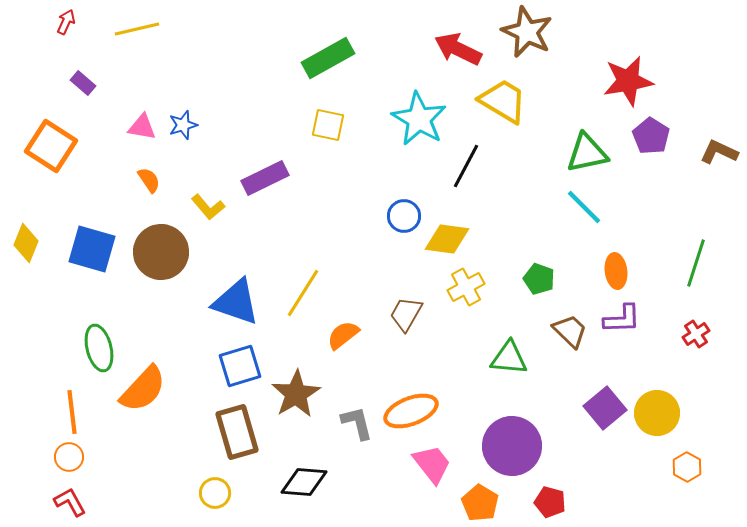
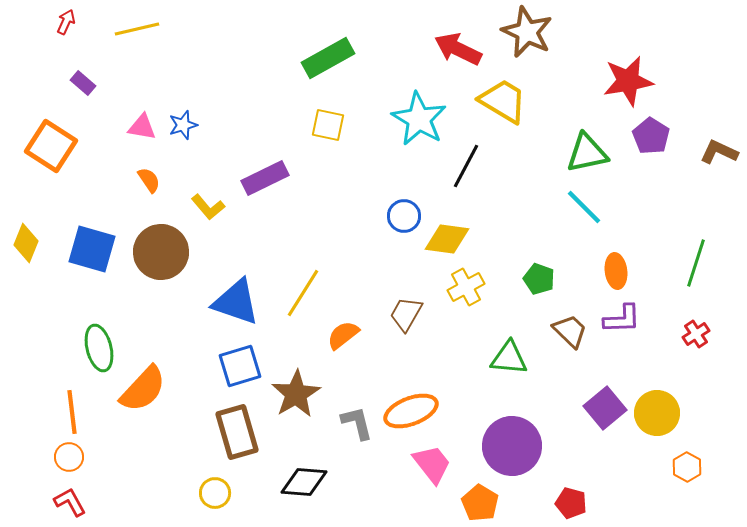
red pentagon at (550, 502): moved 21 px right, 1 px down
